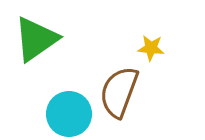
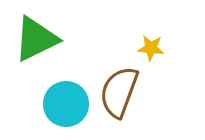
green triangle: rotated 9 degrees clockwise
cyan circle: moved 3 px left, 10 px up
